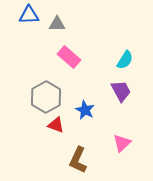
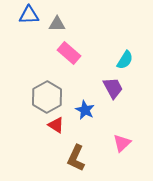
pink rectangle: moved 4 px up
purple trapezoid: moved 8 px left, 3 px up
gray hexagon: moved 1 px right
red triangle: rotated 12 degrees clockwise
brown L-shape: moved 2 px left, 2 px up
